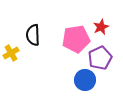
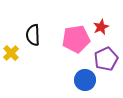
yellow cross: rotated 14 degrees counterclockwise
purple pentagon: moved 6 px right, 1 px down
